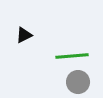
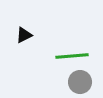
gray circle: moved 2 px right
